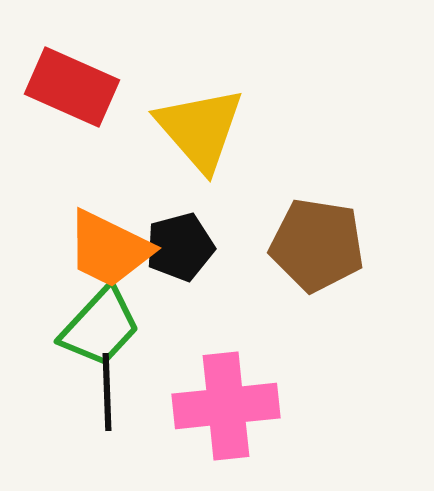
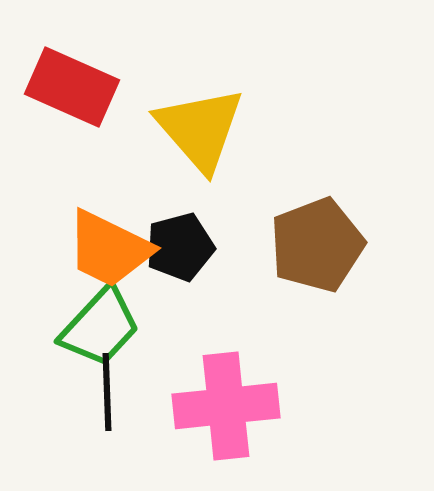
brown pentagon: rotated 30 degrees counterclockwise
